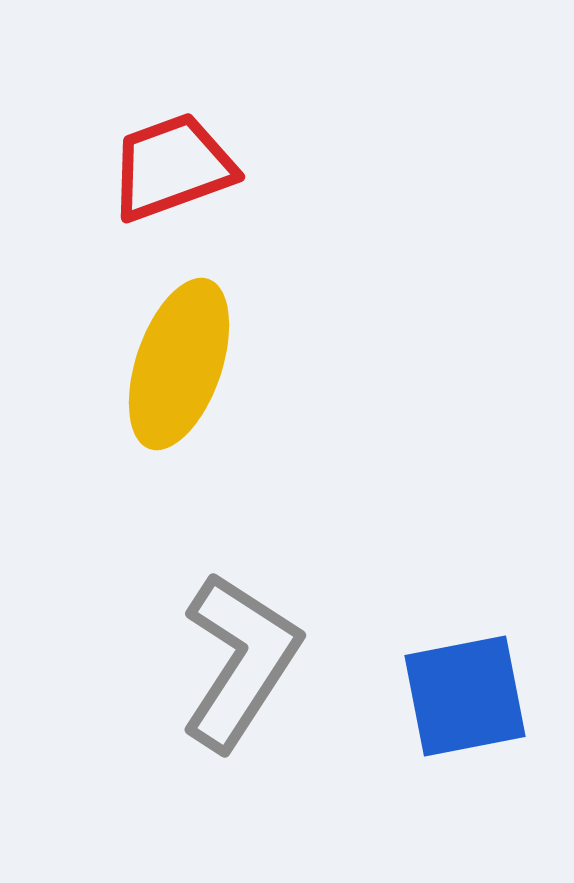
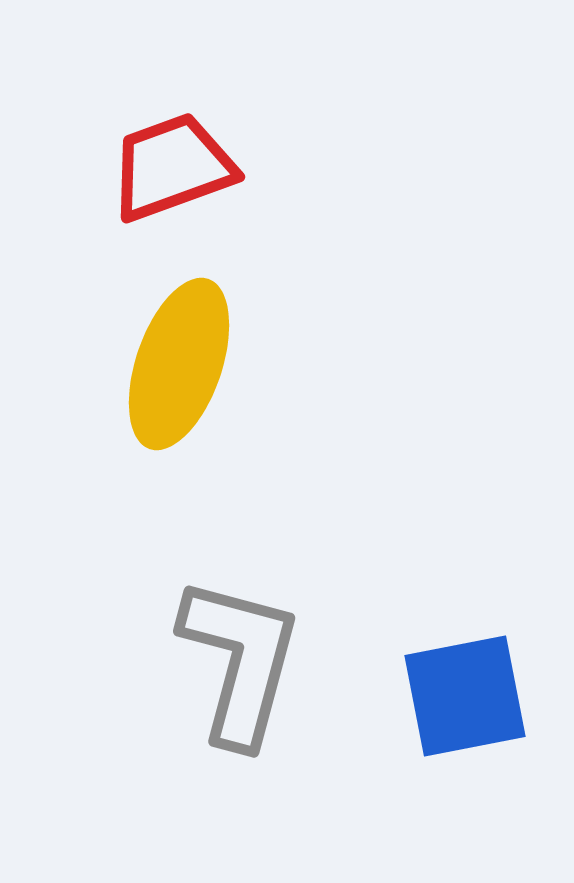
gray L-shape: rotated 18 degrees counterclockwise
